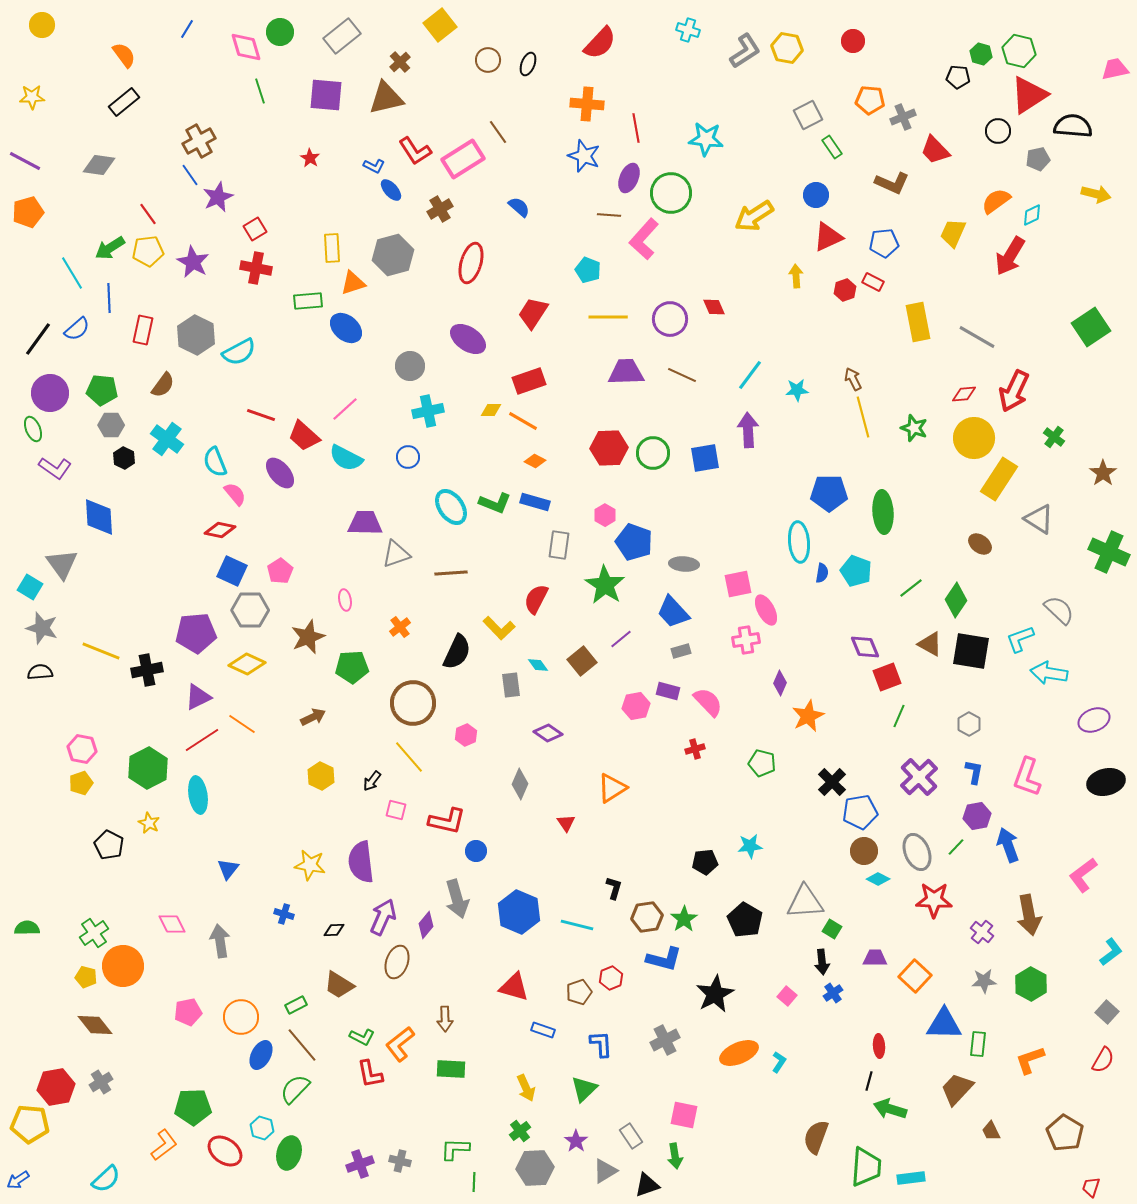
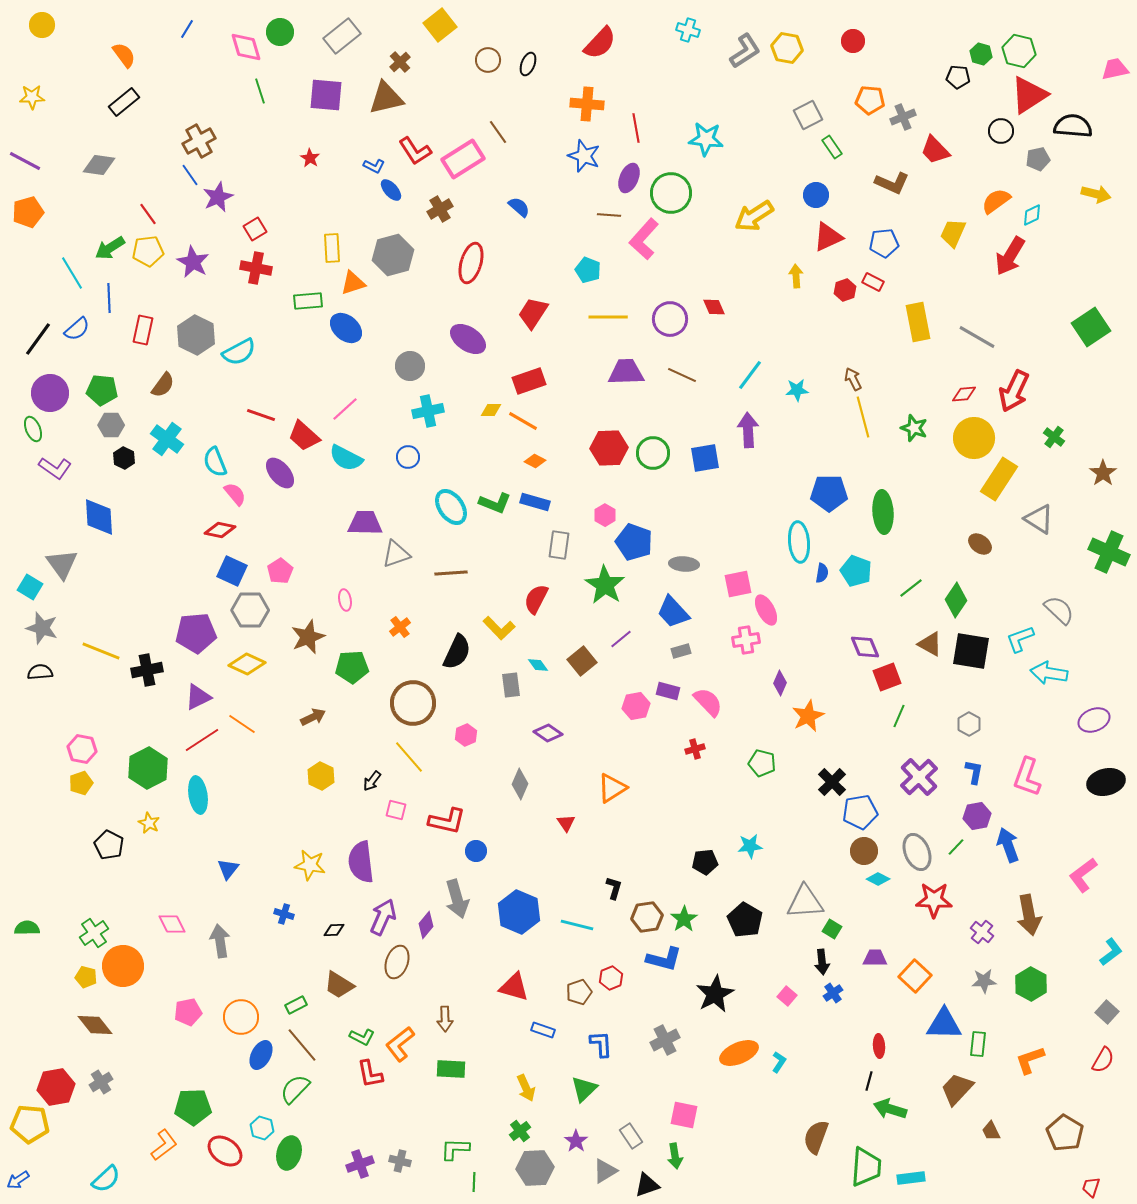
black circle at (998, 131): moved 3 px right
